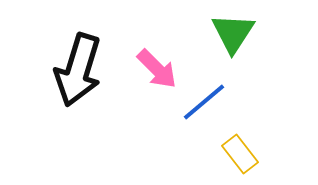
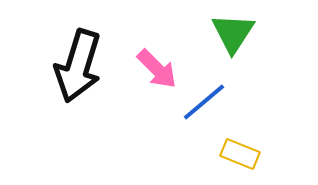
black arrow: moved 4 px up
yellow rectangle: rotated 30 degrees counterclockwise
